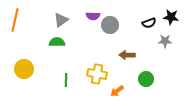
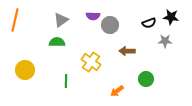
brown arrow: moved 4 px up
yellow circle: moved 1 px right, 1 px down
yellow cross: moved 6 px left, 12 px up; rotated 24 degrees clockwise
green line: moved 1 px down
